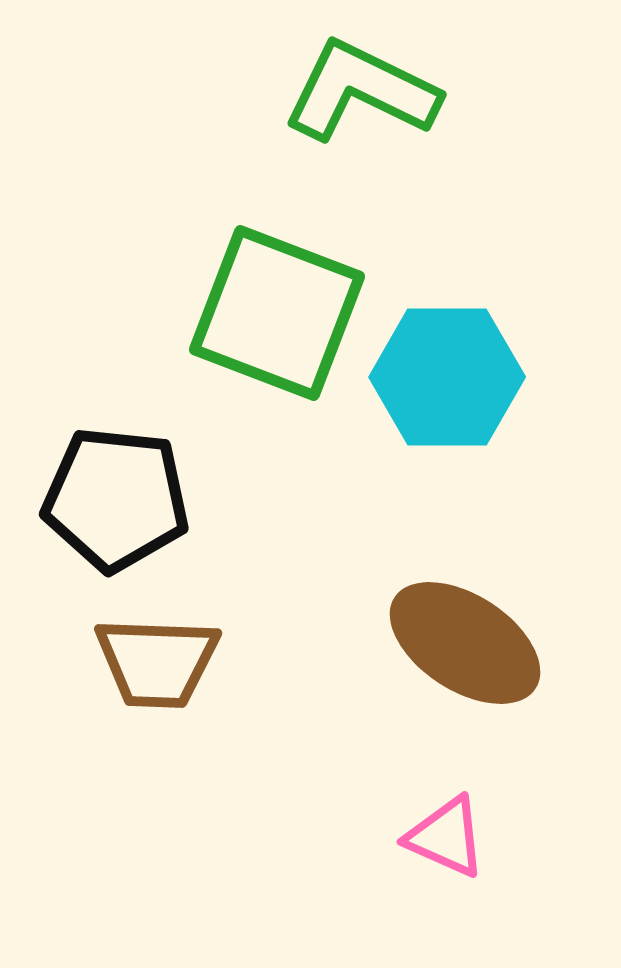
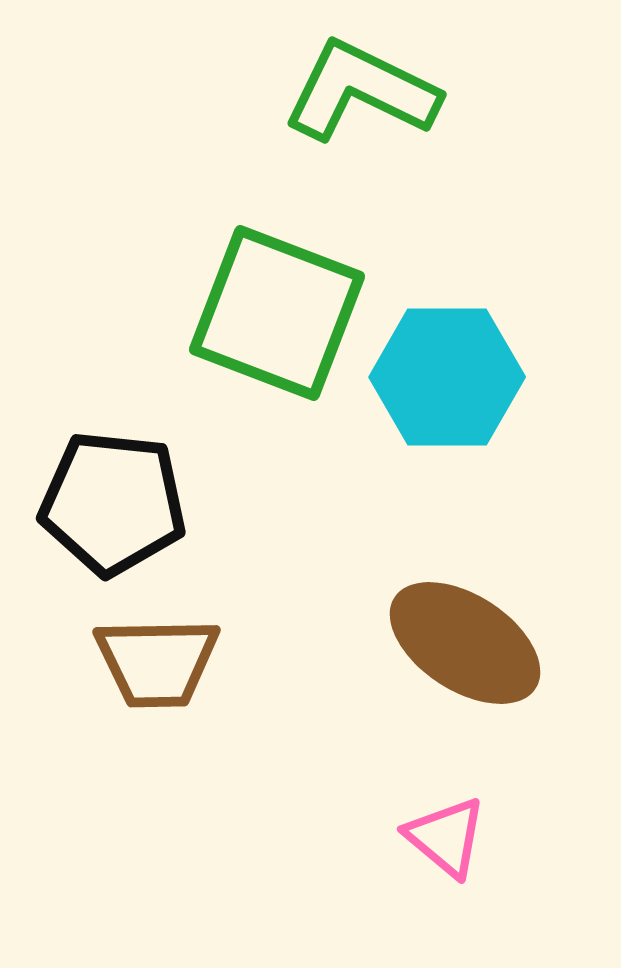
black pentagon: moved 3 px left, 4 px down
brown trapezoid: rotated 3 degrees counterclockwise
pink triangle: rotated 16 degrees clockwise
